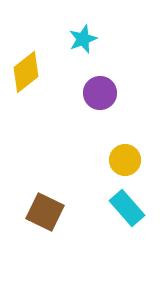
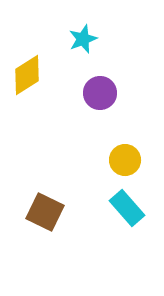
yellow diamond: moved 1 px right, 3 px down; rotated 6 degrees clockwise
